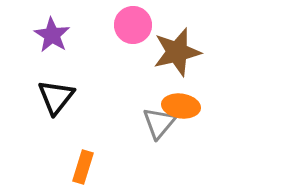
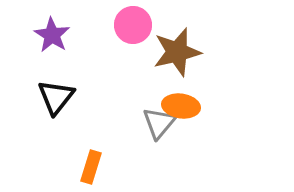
orange rectangle: moved 8 px right
